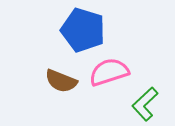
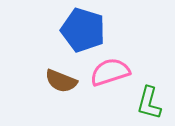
pink semicircle: moved 1 px right
green L-shape: moved 4 px right, 1 px up; rotated 32 degrees counterclockwise
